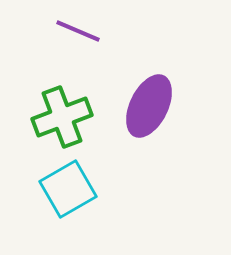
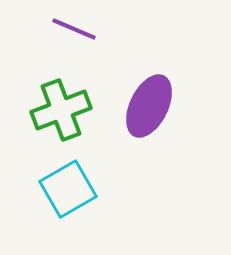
purple line: moved 4 px left, 2 px up
green cross: moved 1 px left, 7 px up
